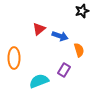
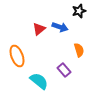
black star: moved 3 px left
blue arrow: moved 9 px up
orange ellipse: moved 3 px right, 2 px up; rotated 20 degrees counterclockwise
purple rectangle: rotated 72 degrees counterclockwise
cyan semicircle: rotated 60 degrees clockwise
